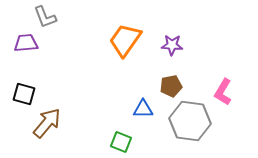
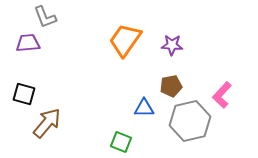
purple trapezoid: moved 2 px right
pink L-shape: moved 1 px left, 3 px down; rotated 12 degrees clockwise
blue triangle: moved 1 px right, 1 px up
gray hexagon: rotated 21 degrees counterclockwise
